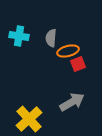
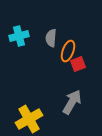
cyan cross: rotated 24 degrees counterclockwise
orange ellipse: rotated 55 degrees counterclockwise
gray arrow: rotated 30 degrees counterclockwise
yellow cross: rotated 12 degrees clockwise
